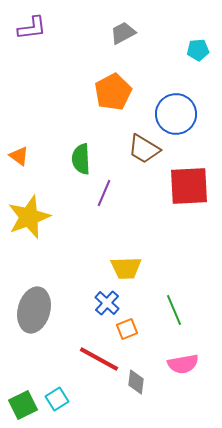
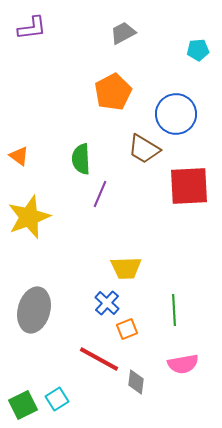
purple line: moved 4 px left, 1 px down
green line: rotated 20 degrees clockwise
